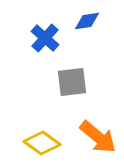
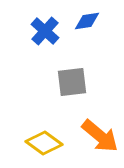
blue cross: moved 7 px up
orange arrow: moved 2 px right, 1 px up
yellow diamond: moved 2 px right
